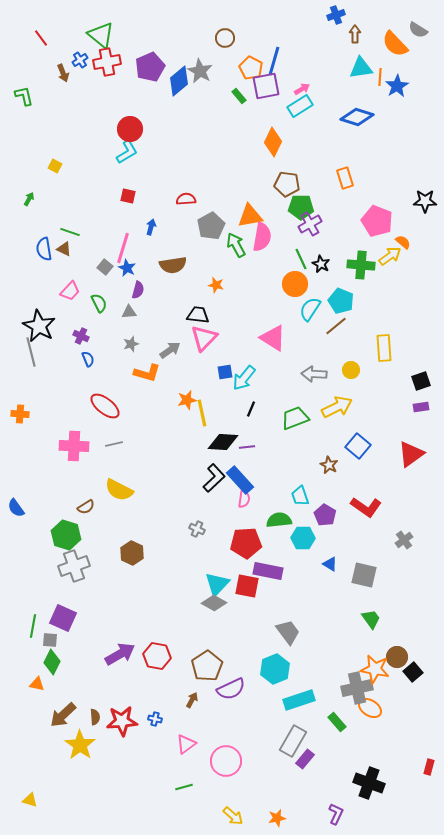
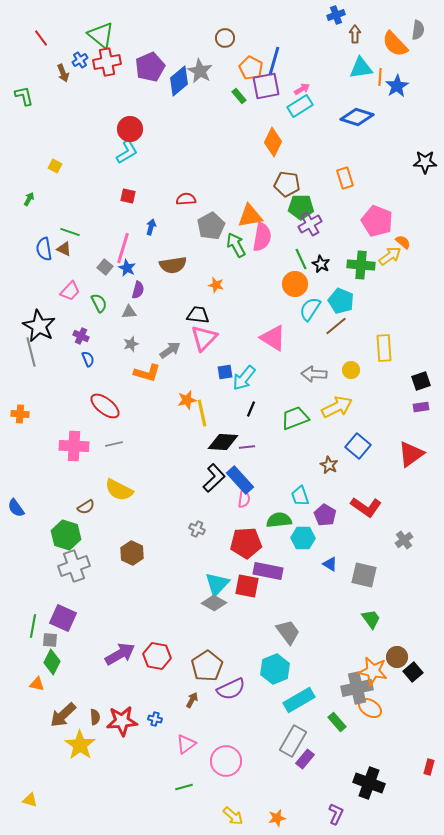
gray semicircle at (418, 30): rotated 114 degrees counterclockwise
black star at (425, 201): moved 39 px up
orange star at (375, 669): moved 2 px left, 2 px down
cyan rectangle at (299, 700): rotated 12 degrees counterclockwise
